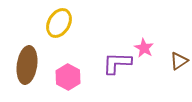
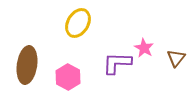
yellow ellipse: moved 19 px right
brown triangle: moved 3 px left, 3 px up; rotated 18 degrees counterclockwise
